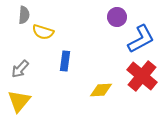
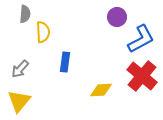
gray semicircle: moved 1 px right, 1 px up
yellow semicircle: rotated 110 degrees counterclockwise
blue rectangle: moved 1 px down
